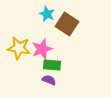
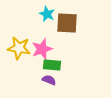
brown square: moved 1 px up; rotated 30 degrees counterclockwise
